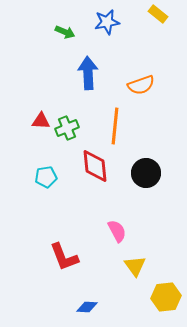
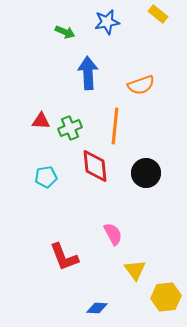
green cross: moved 3 px right
pink semicircle: moved 4 px left, 3 px down
yellow triangle: moved 4 px down
blue diamond: moved 10 px right, 1 px down
